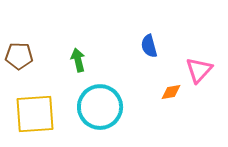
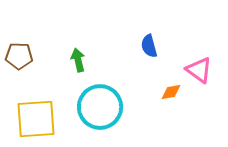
pink triangle: rotated 36 degrees counterclockwise
yellow square: moved 1 px right, 5 px down
